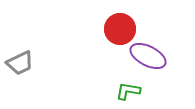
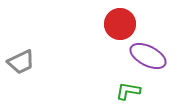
red circle: moved 5 px up
gray trapezoid: moved 1 px right, 1 px up
